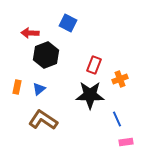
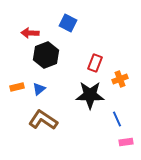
red rectangle: moved 1 px right, 2 px up
orange rectangle: rotated 64 degrees clockwise
